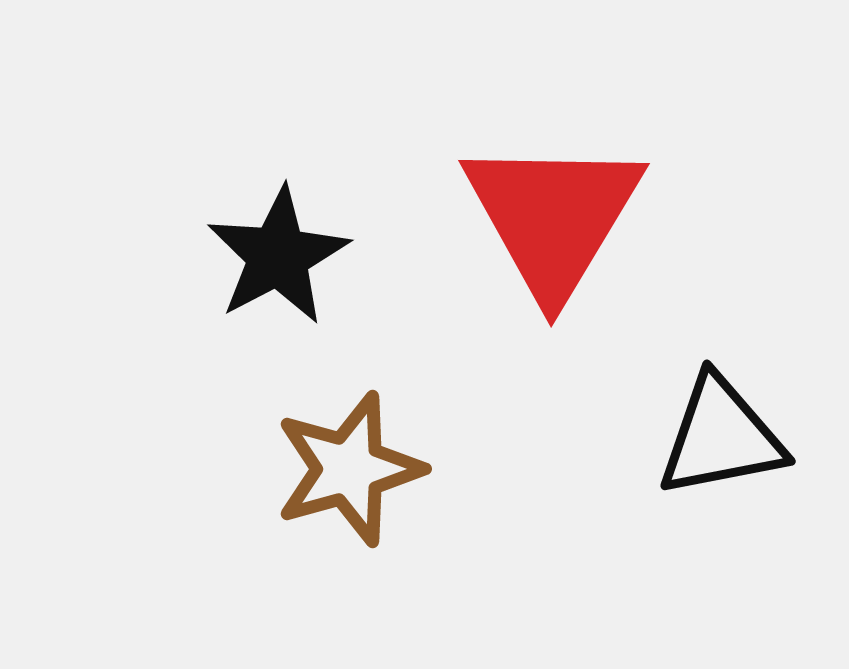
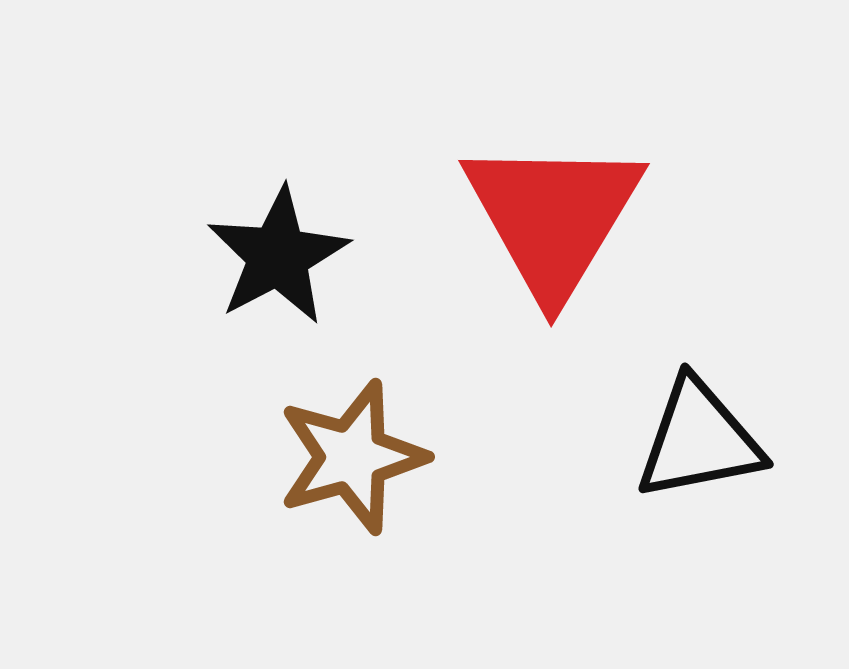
black triangle: moved 22 px left, 3 px down
brown star: moved 3 px right, 12 px up
